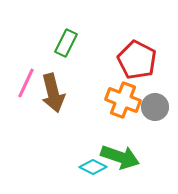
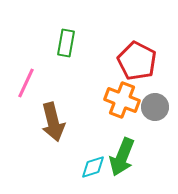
green rectangle: rotated 16 degrees counterclockwise
red pentagon: moved 1 px down
brown arrow: moved 29 px down
orange cross: moved 1 px left
green arrow: moved 2 px right; rotated 93 degrees clockwise
cyan diamond: rotated 44 degrees counterclockwise
